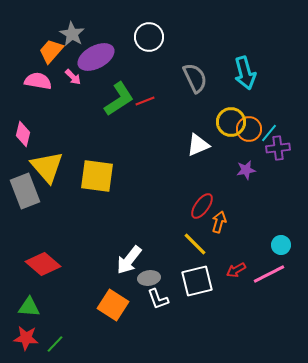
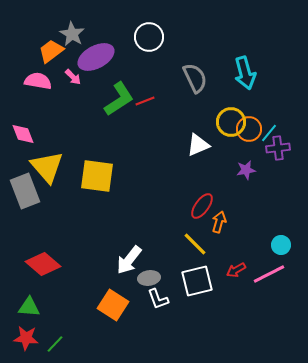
orange trapezoid: rotated 12 degrees clockwise
pink diamond: rotated 35 degrees counterclockwise
